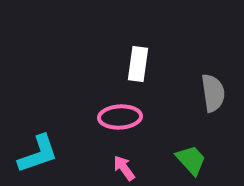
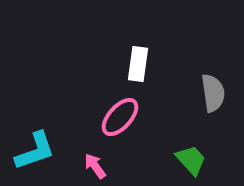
pink ellipse: rotated 45 degrees counterclockwise
cyan L-shape: moved 3 px left, 3 px up
pink arrow: moved 29 px left, 2 px up
